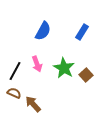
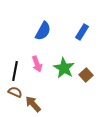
black line: rotated 18 degrees counterclockwise
brown semicircle: moved 1 px right, 1 px up
